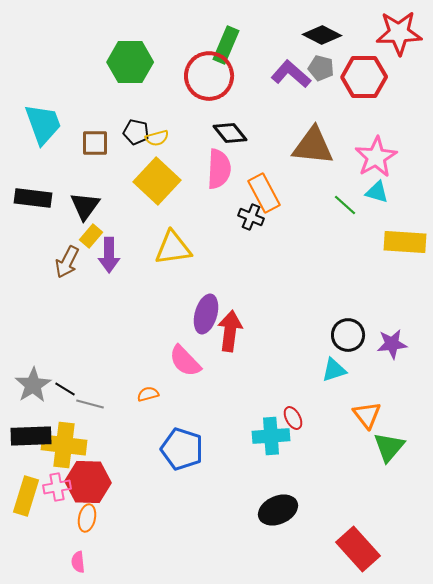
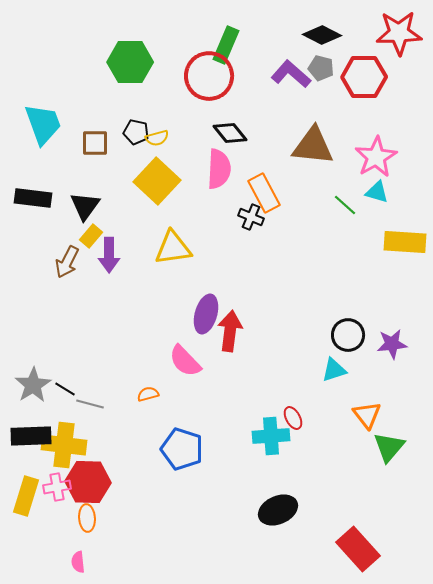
orange ellipse at (87, 518): rotated 16 degrees counterclockwise
